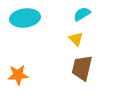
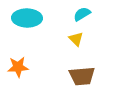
cyan ellipse: moved 2 px right; rotated 8 degrees clockwise
brown trapezoid: moved 8 px down; rotated 108 degrees counterclockwise
orange star: moved 8 px up
